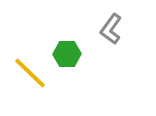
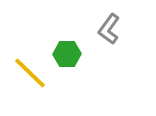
gray L-shape: moved 2 px left
